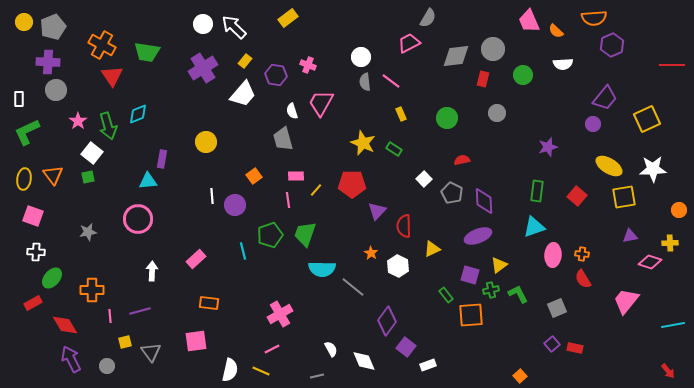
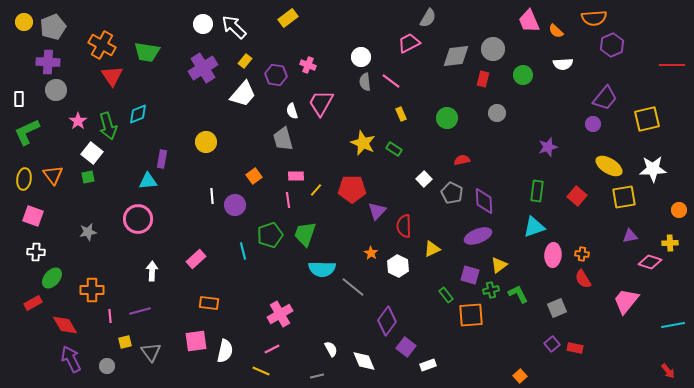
yellow square at (647, 119): rotated 12 degrees clockwise
red pentagon at (352, 184): moved 5 px down
white semicircle at (230, 370): moved 5 px left, 19 px up
